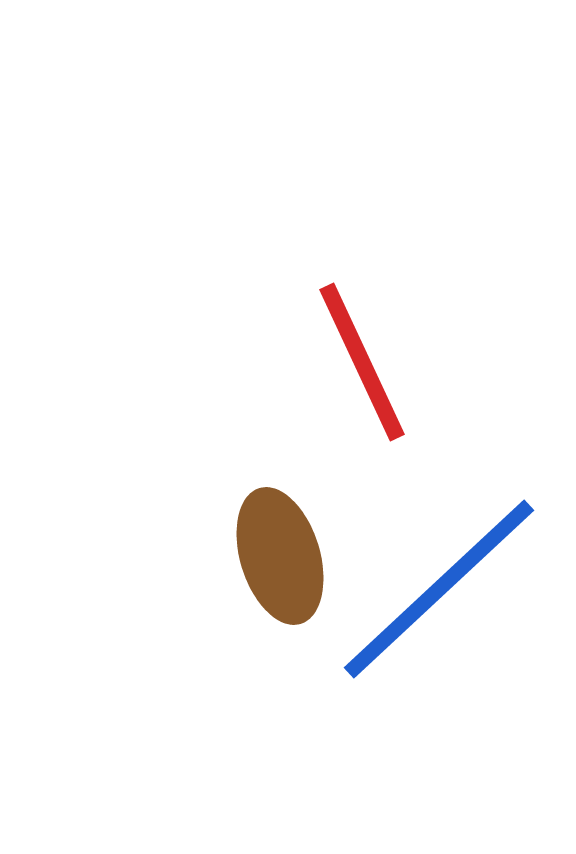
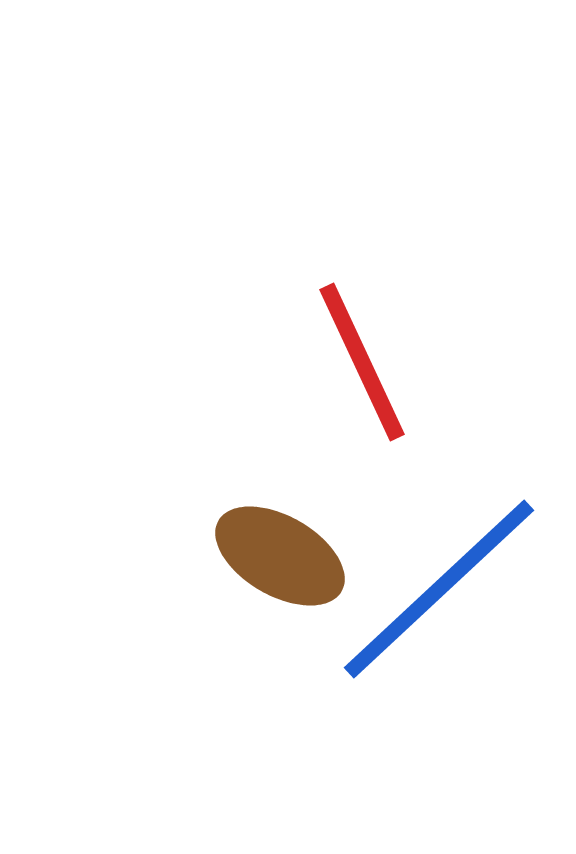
brown ellipse: rotated 43 degrees counterclockwise
